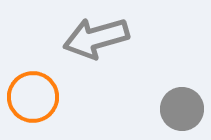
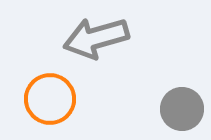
orange circle: moved 17 px right, 2 px down
